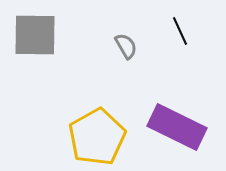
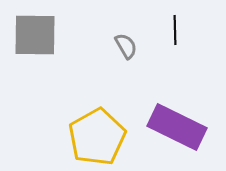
black line: moved 5 px left, 1 px up; rotated 24 degrees clockwise
